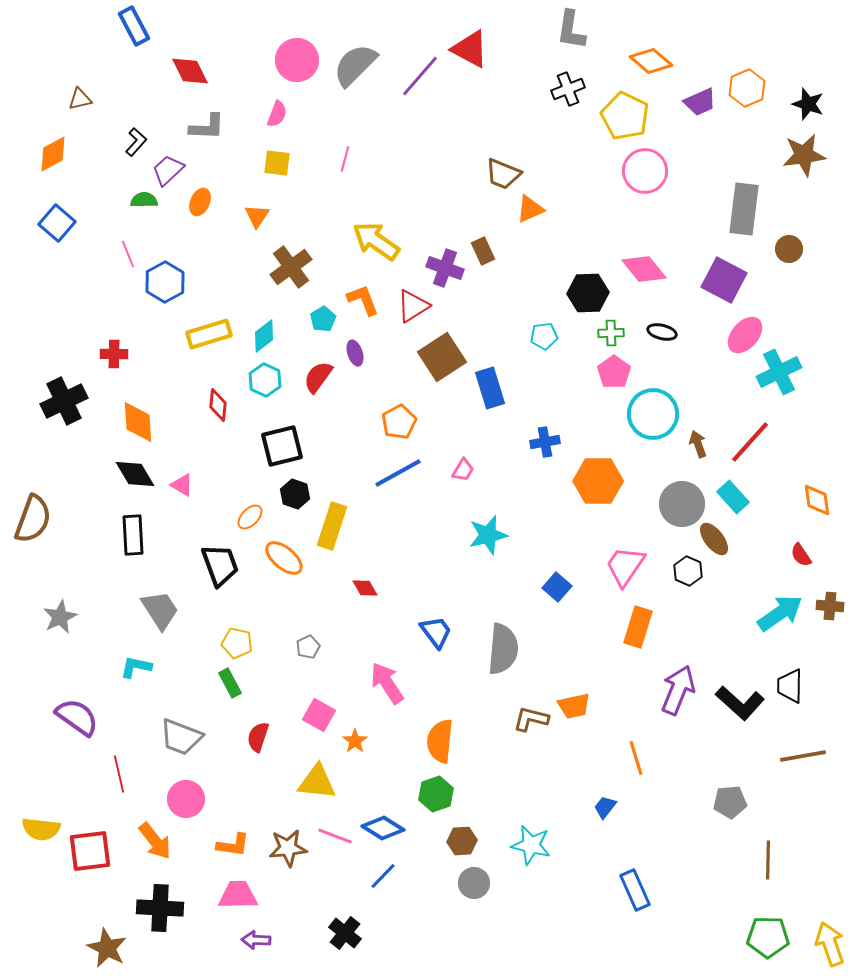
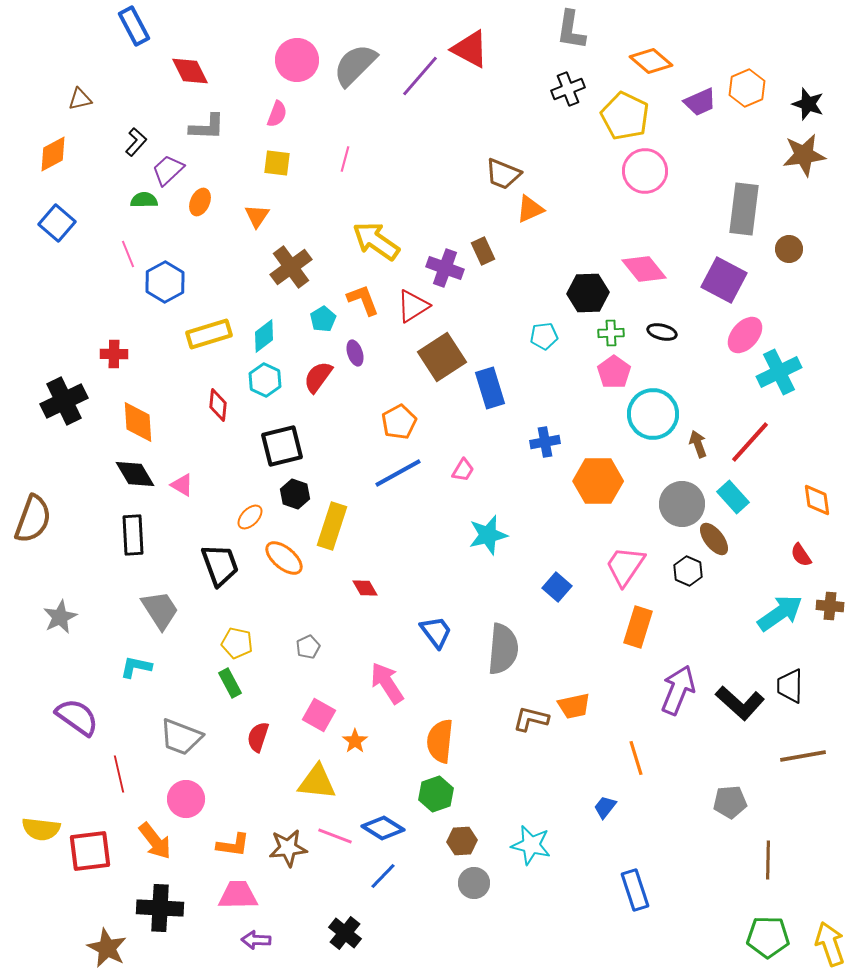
blue rectangle at (635, 890): rotated 6 degrees clockwise
